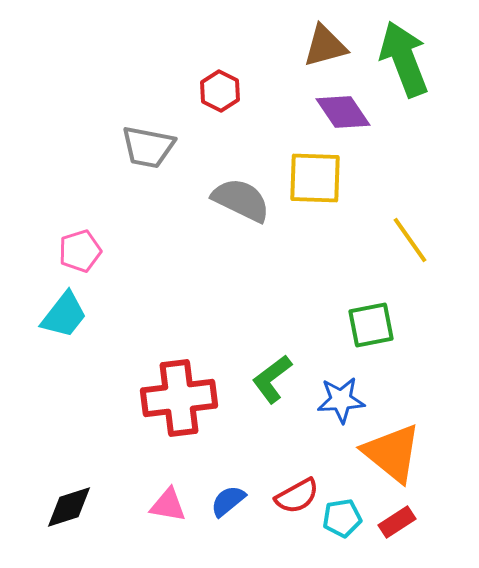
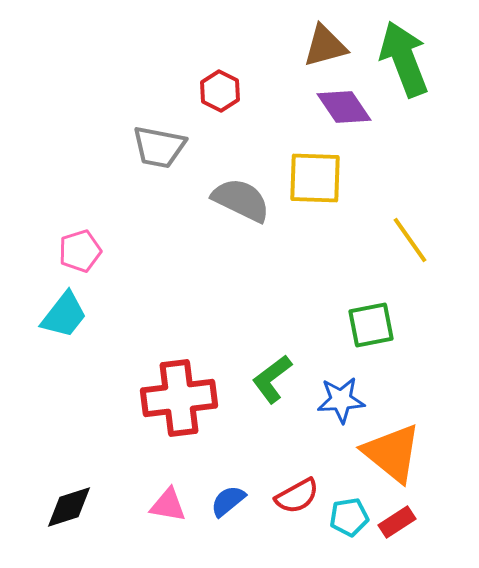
purple diamond: moved 1 px right, 5 px up
gray trapezoid: moved 11 px right
cyan pentagon: moved 7 px right, 1 px up
